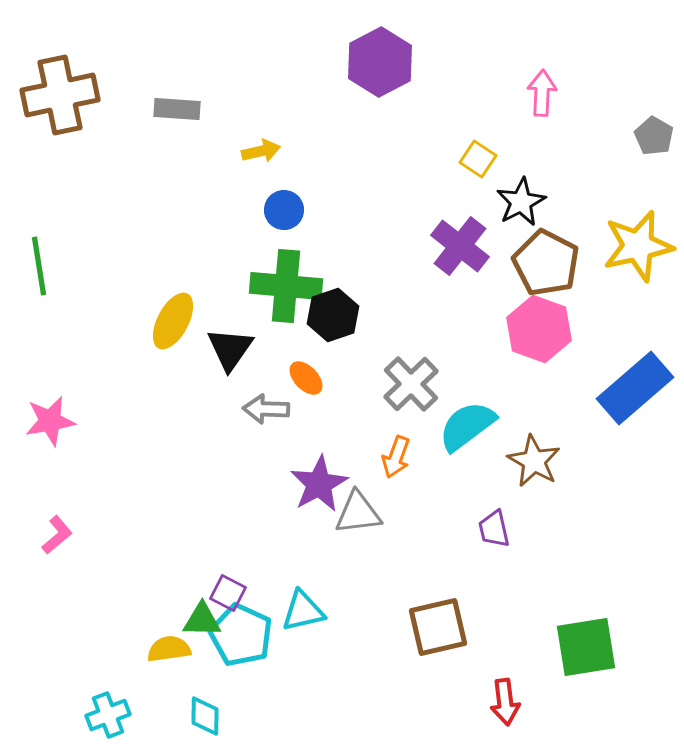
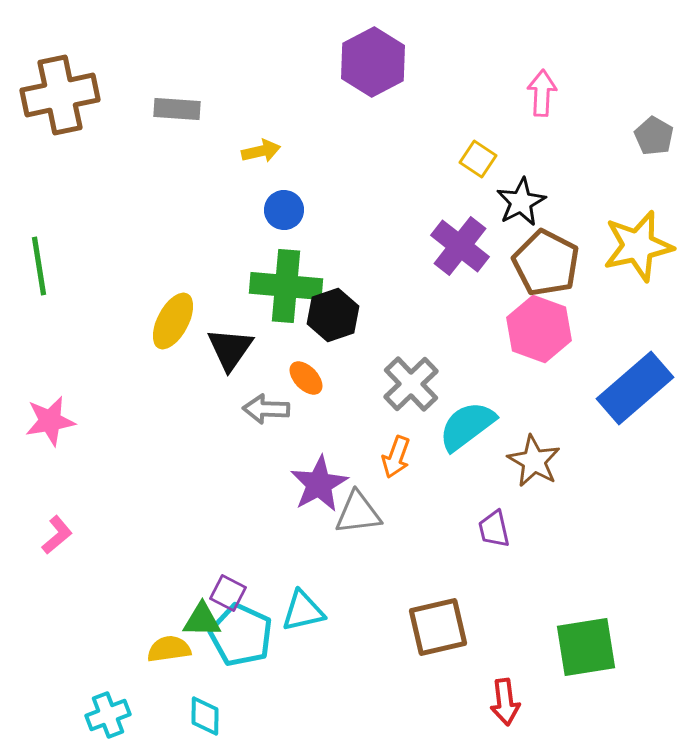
purple hexagon: moved 7 px left
